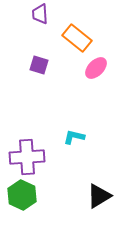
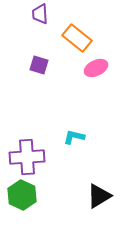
pink ellipse: rotated 20 degrees clockwise
